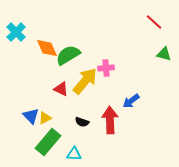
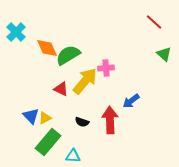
green triangle: rotated 28 degrees clockwise
cyan triangle: moved 1 px left, 2 px down
